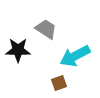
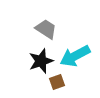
black star: moved 23 px right, 11 px down; rotated 20 degrees counterclockwise
brown square: moved 2 px left, 1 px up
